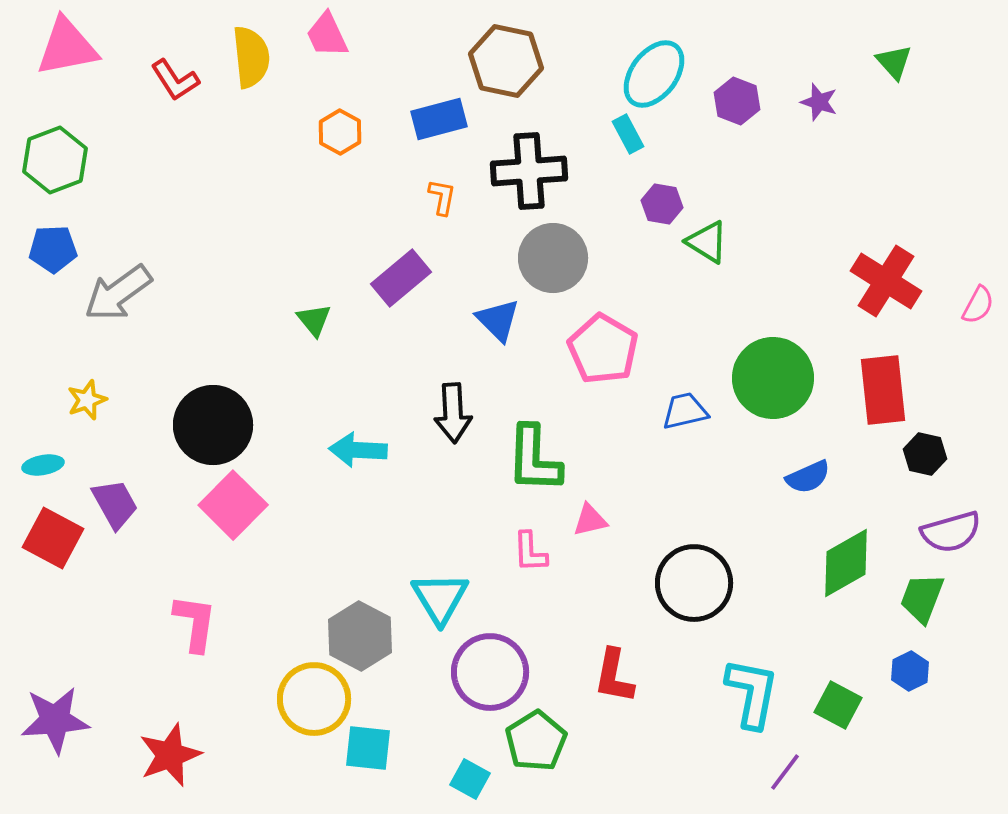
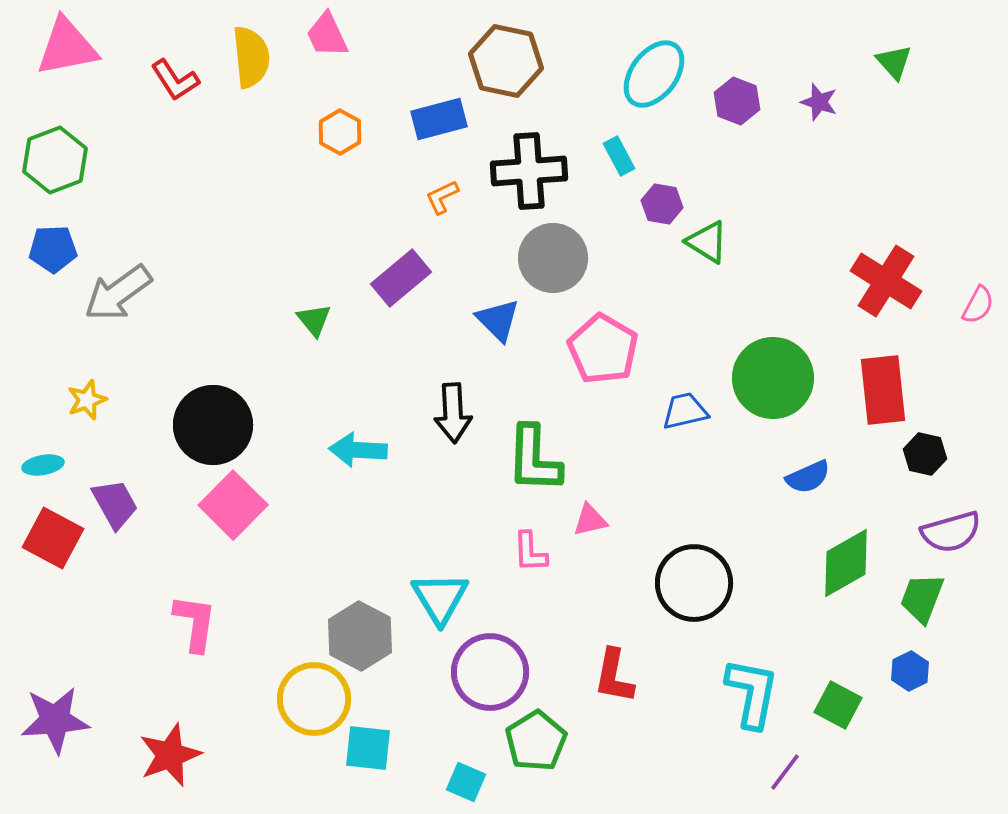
cyan rectangle at (628, 134): moved 9 px left, 22 px down
orange L-shape at (442, 197): rotated 126 degrees counterclockwise
cyan square at (470, 779): moved 4 px left, 3 px down; rotated 6 degrees counterclockwise
